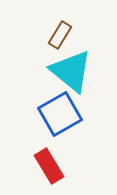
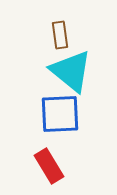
brown rectangle: rotated 40 degrees counterclockwise
blue square: rotated 27 degrees clockwise
